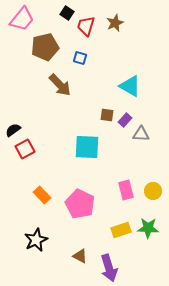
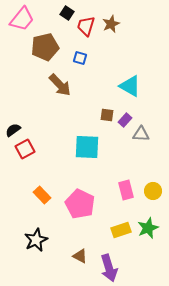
brown star: moved 4 px left, 1 px down
green star: rotated 25 degrees counterclockwise
